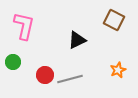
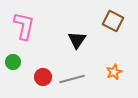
brown square: moved 1 px left, 1 px down
black triangle: rotated 30 degrees counterclockwise
orange star: moved 4 px left, 2 px down
red circle: moved 2 px left, 2 px down
gray line: moved 2 px right
